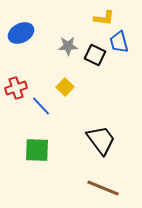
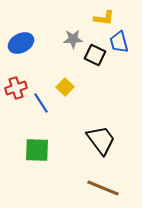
blue ellipse: moved 10 px down
gray star: moved 5 px right, 7 px up
blue line: moved 3 px up; rotated 10 degrees clockwise
